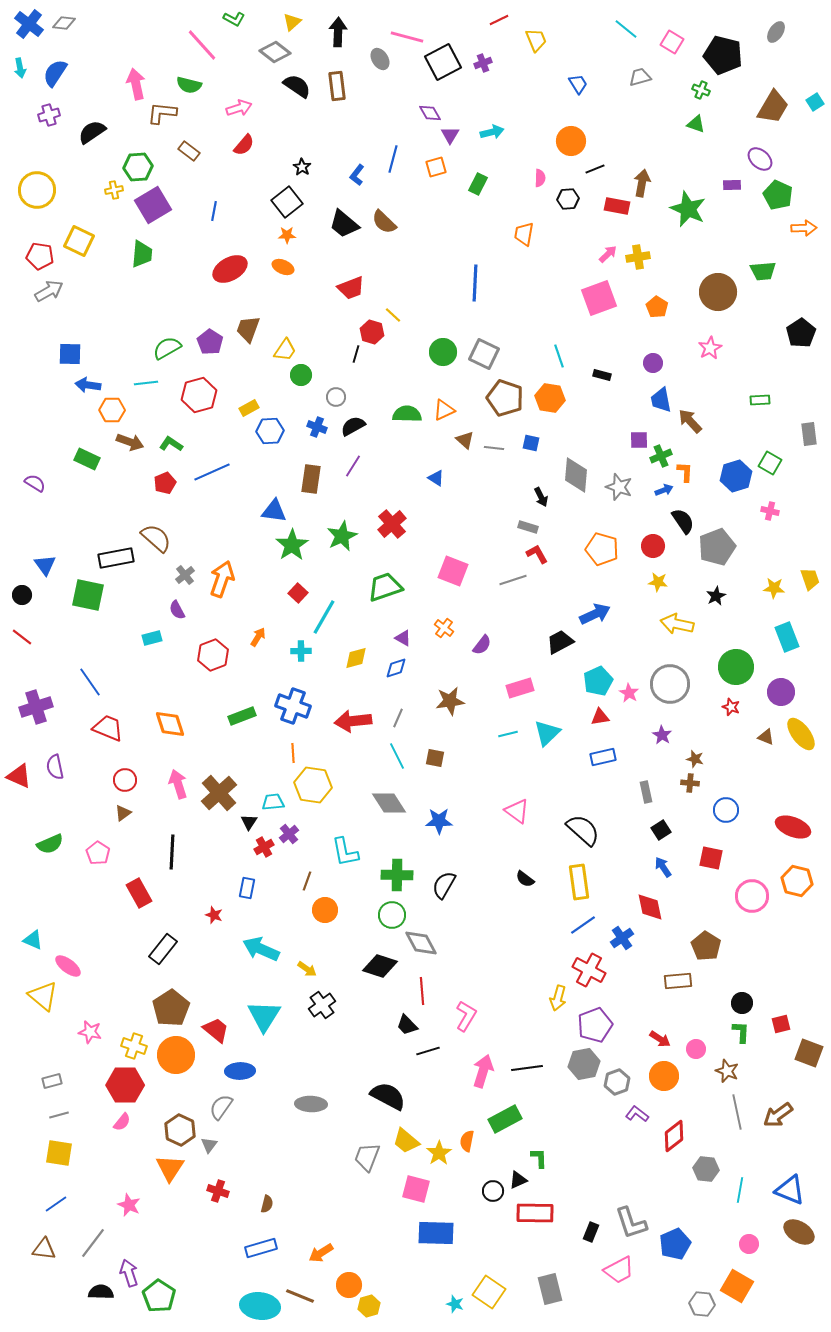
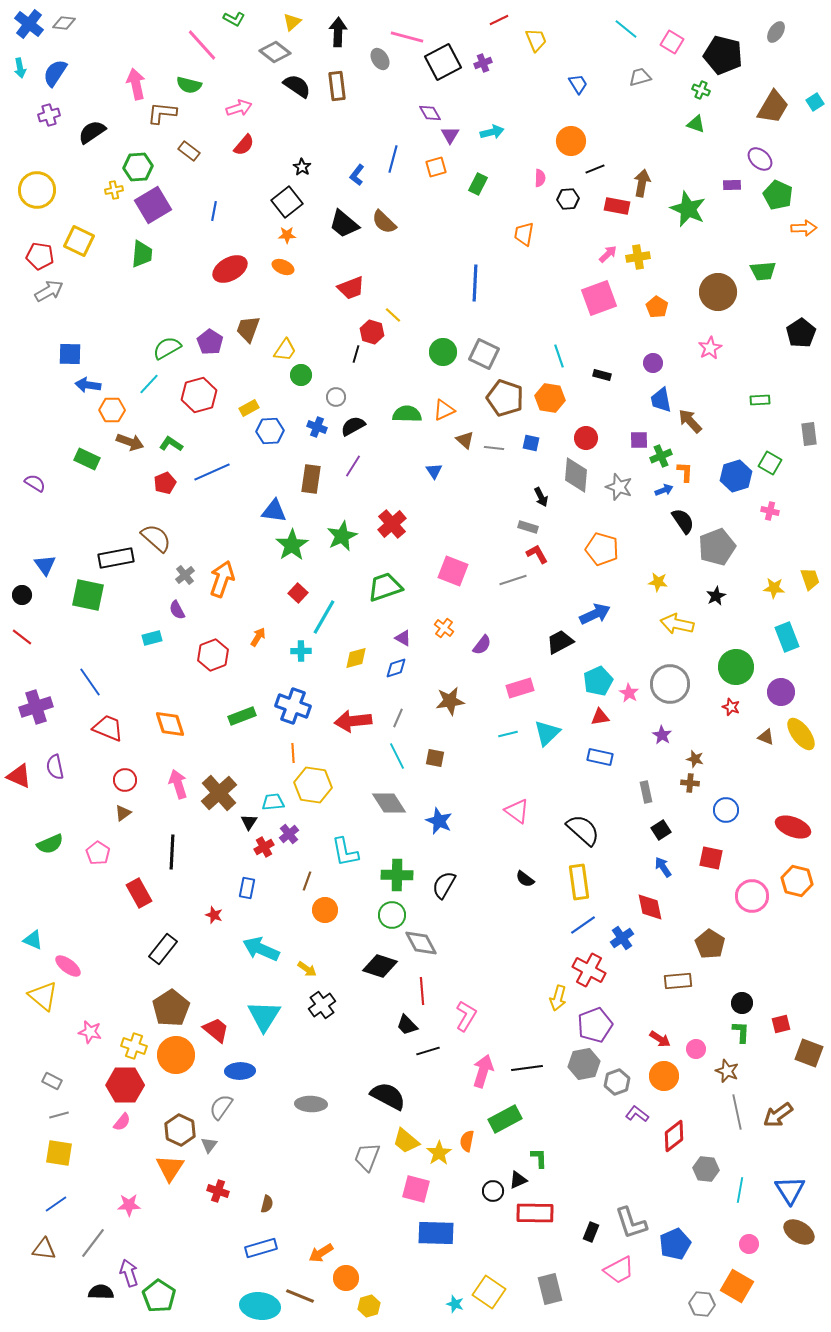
cyan line at (146, 383): moved 3 px right, 1 px down; rotated 40 degrees counterclockwise
blue triangle at (436, 478): moved 2 px left, 7 px up; rotated 24 degrees clockwise
red circle at (653, 546): moved 67 px left, 108 px up
blue rectangle at (603, 757): moved 3 px left; rotated 25 degrees clockwise
blue star at (439, 821): rotated 24 degrees clockwise
brown pentagon at (706, 946): moved 4 px right, 2 px up
gray rectangle at (52, 1081): rotated 42 degrees clockwise
blue triangle at (790, 1190): rotated 36 degrees clockwise
pink star at (129, 1205): rotated 25 degrees counterclockwise
orange circle at (349, 1285): moved 3 px left, 7 px up
